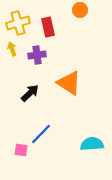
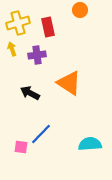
black arrow: rotated 108 degrees counterclockwise
cyan semicircle: moved 2 px left
pink square: moved 3 px up
